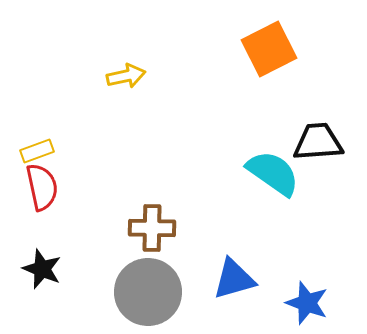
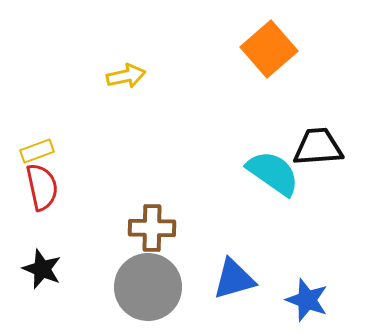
orange square: rotated 14 degrees counterclockwise
black trapezoid: moved 5 px down
gray circle: moved 5 px up
blue star: moved 3 px up
